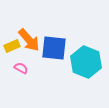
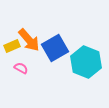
blue square: moved 1 px right; rotated 36 degrees counterclockwise
